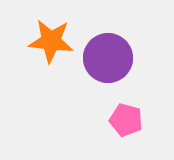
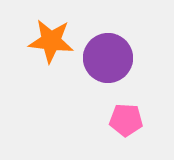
pink pentagon: rotated 12 degrees counterclockwise
